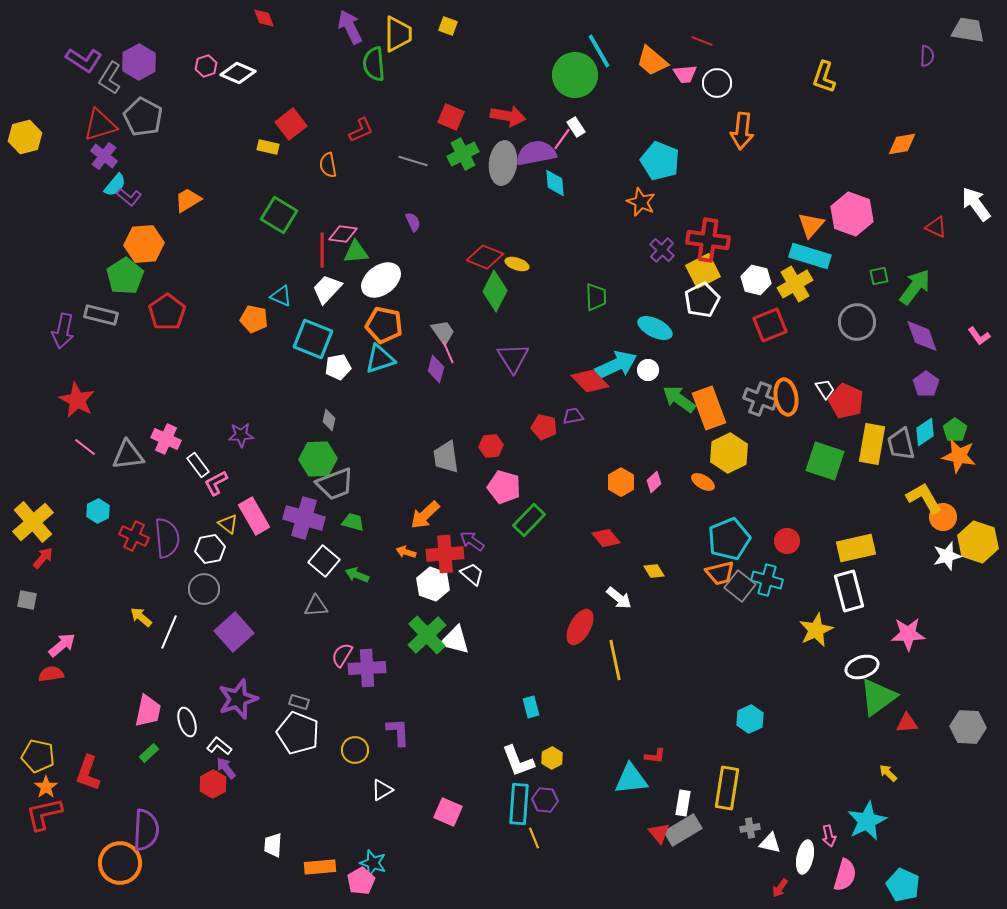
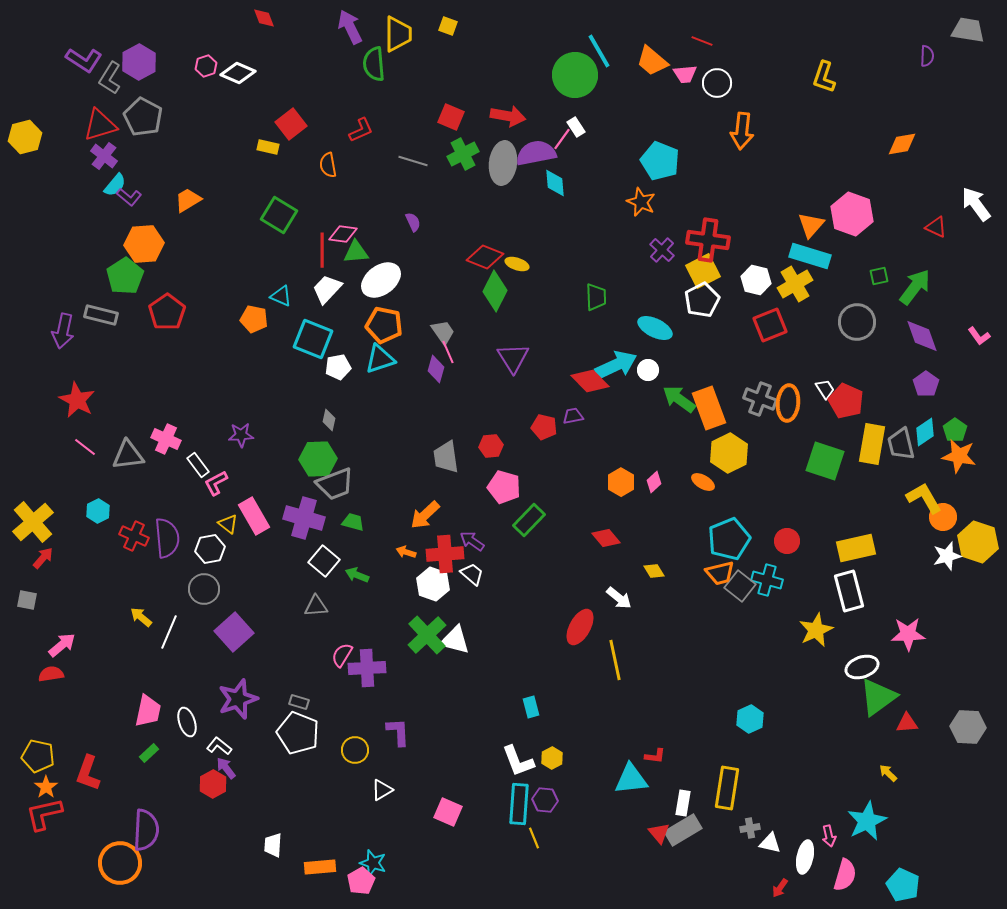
orange ellipse at (786, 397): moved 2 px right, 6 px down; rotated 15 degrees clockwise
